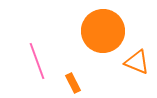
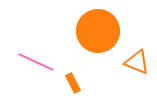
orange circle: moved 5 px left
pink line: moved 1 px left, 1 px down; rotated 45 degrees counterclockwise
